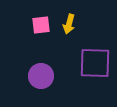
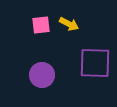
yellow arrow: rotated 78 degrees counterclockwise
purple circle: moved 1 px right, 1 px up
